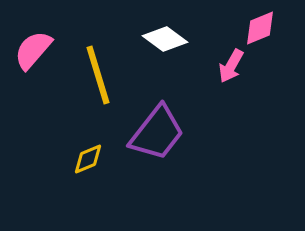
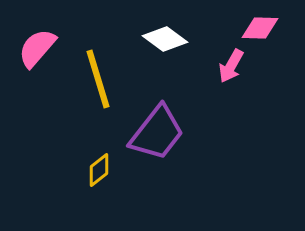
pink diamond: rotated 24 degrees clockwise
pink semicircle: moved 4 px right, 2 px up
yellow line: moved 4 px down
yellow diamond: moved 11 px right, 11 px down; rotated 16 degrees counterclockwise
